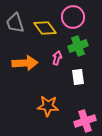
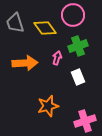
pink circle: moved 2 px up
white rectangle: rotated 14 degrees counterclockwise
orange star: rotated 20 degrees counterclockwise
